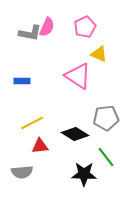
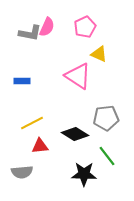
green line: moved 1 px right, 1 px up
